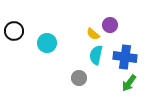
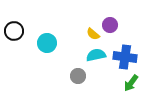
cyan semicircle: rotated 66 degrees clockwise
gray circle: moved 1 px left, 2 px up
green arrow: moved 2 px right
